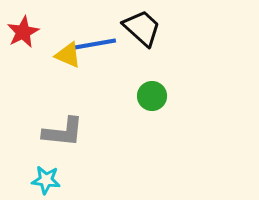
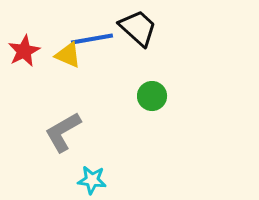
black trapezoid: moved 4 px left
red star: moved 1 px right, 19 px down
blue line: moved 3 px left, 5 px up
gray L-shape: rotated 144 degrees clockwise
cyan star: moved 46 px right
